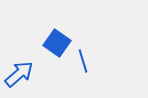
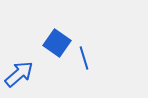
blue line: moved 1 px right, 3 px up
